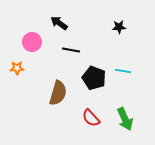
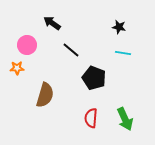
black arrow: moved 7 px left
black star: rotated 16 degrees clockwise
pink circle: moved 5 px left, 3 px down
black line: rotated 30 degrees clockwise
cyan line: moved 18 px up
brown semicircle: moved 13 px left, 2 px down
red semicircle: rotated 48 degrees clockwise
